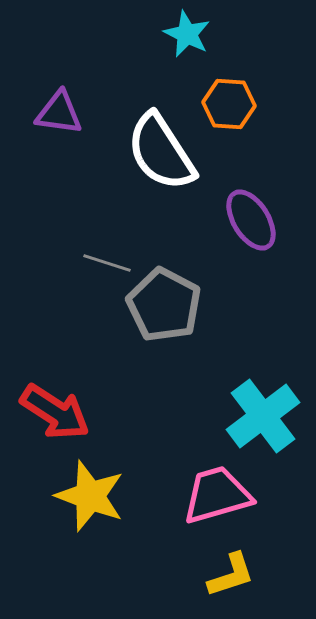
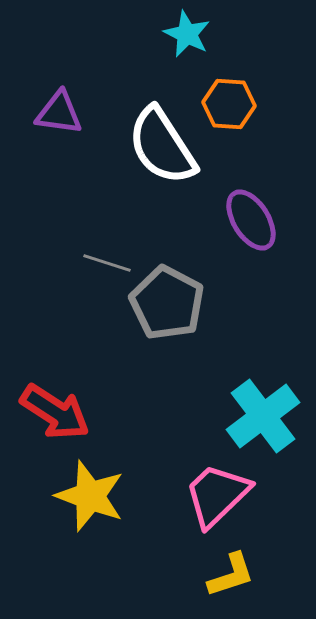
white semicircle: moved 1 px right, 6 px up
gray pentagon: moved 3 px right, 2 px up
pink trapezoid: rotated 28 degrees counterclockwise
